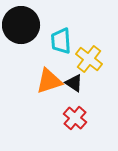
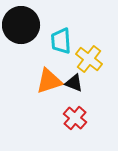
black triangle: rotated 12 degrees counterclockwise
